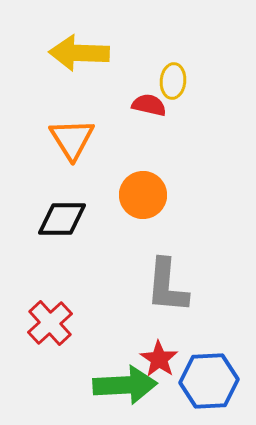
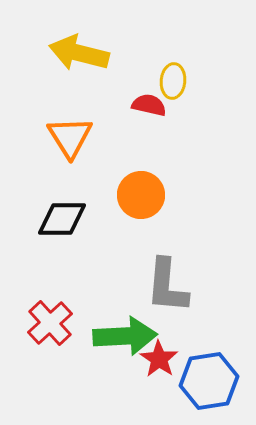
yellow arrow: rotated 12 degrees clockwise
orange triangle: moved 2 px left, 2 px up
orange circle: moved 2 px left
blue hexagon: rotated 6 degrees counterclockwise
green arrow: moved 49 px up
